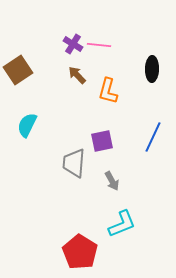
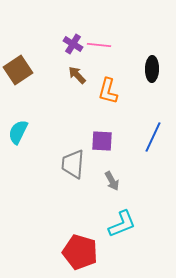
cyan semicircle: moved 9 px left, 7 px down
purple square: rotated 15 degrees clockwise
gray trapezoid: moved 1 px left, 1 px down
red pentagon: rotated 16 degrees counterclockwise
